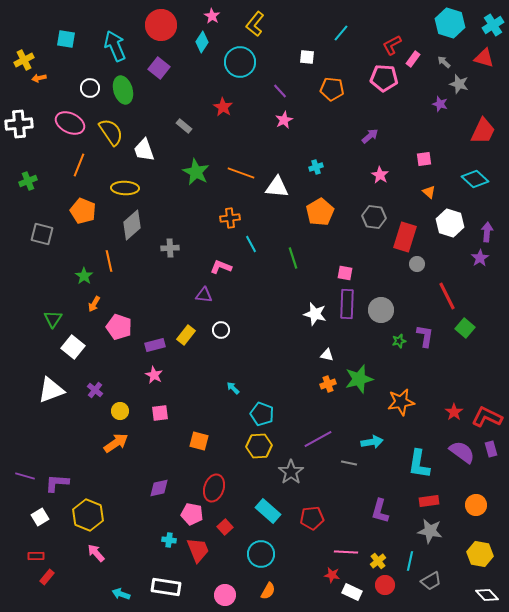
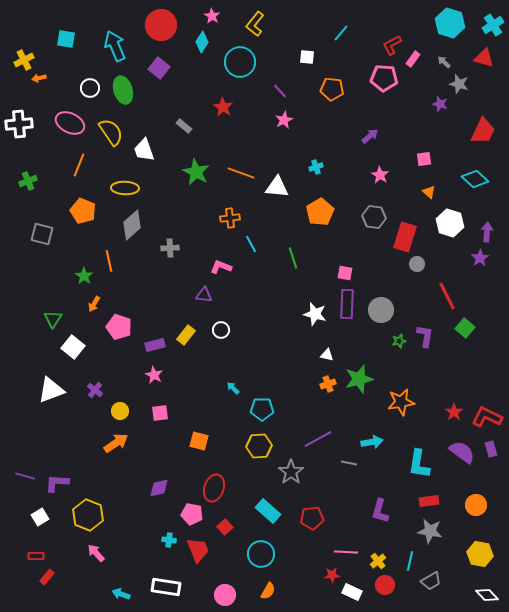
cyan pentagon at (262, 414): moved 5 px up; rotated 20 degrees counterclockwise
red star at (332, 575): rotated 14 degrees counterclockwise
